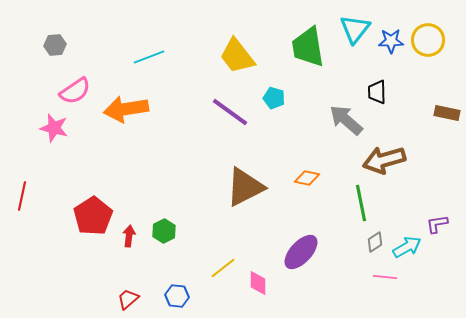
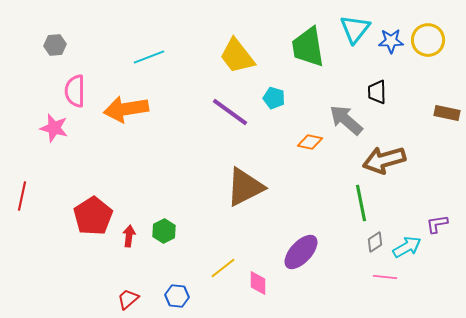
pink semicircle: rotated 124 degrees clockwise
orange diamond: moved 3 px right, 36 px up
